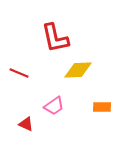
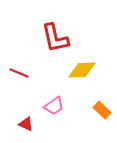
yellow diamond: moved 4 px right
orange rectangle: moved 3 px down; rotated 42 degrees clockwise
